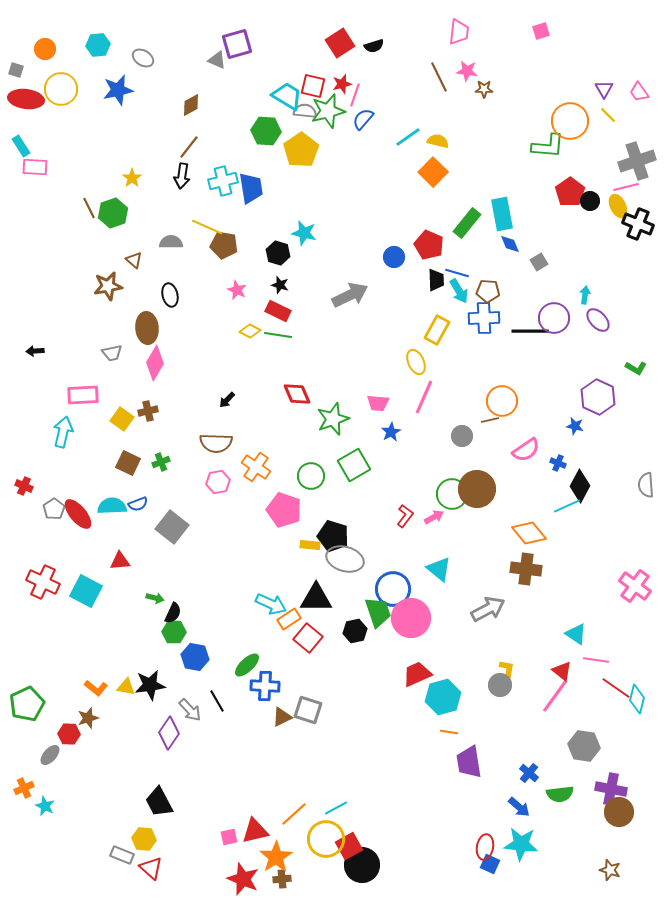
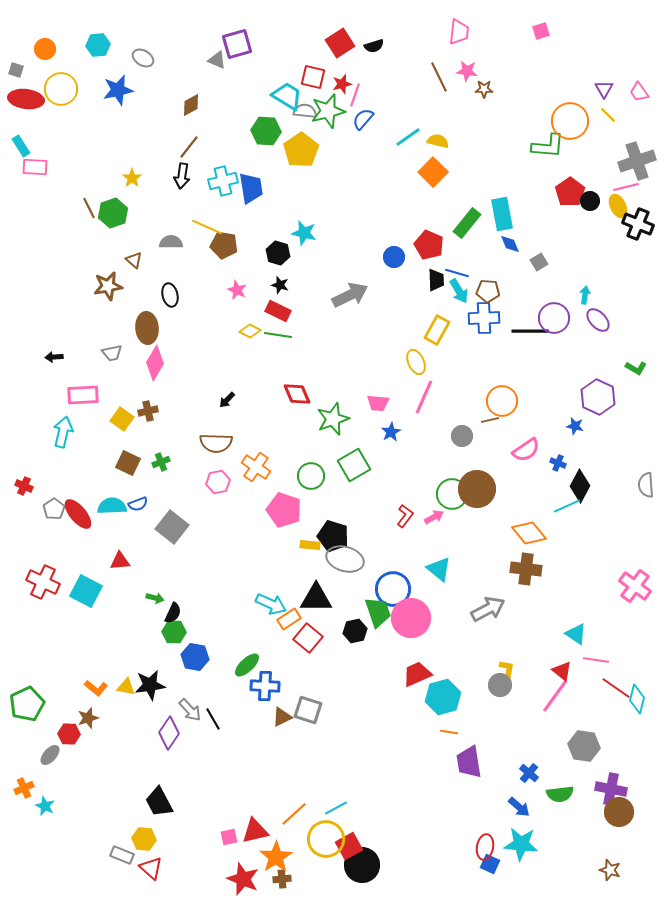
red square at (313, 86): moved 9 px up
black arrow at (35, 351): moved 19 px right, 6 px down
black line at (217, 701): moved 4 px left, 18 px down
